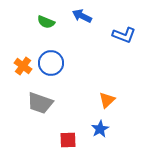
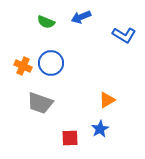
blue arrow: moved 1 px left, 1 px down; rotated 48 degrees counterclockwise
blue L-shape: rotated 10 degrees clockwise
orange cross: rotated 12 degrees counterclockwise
orange triangle: rotated 12 degrees clockwise
red square: moved 2 px right, 2 px up
